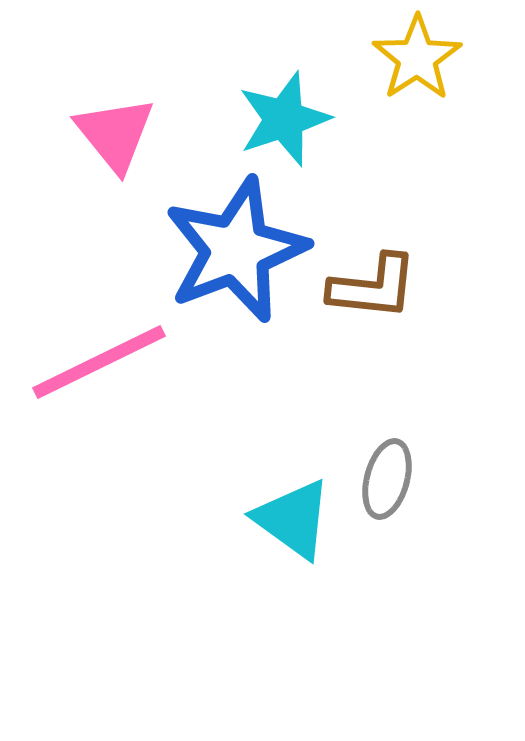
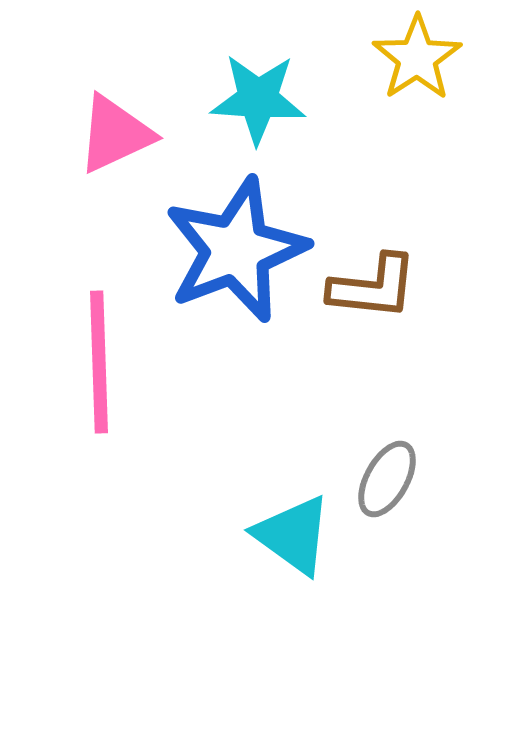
cyan star: moved 26 px left, 20 px up; rotated 22 degrees clockwise
pink triangle: rotated 44 degrees clockwise
pink line: rotated 66 degrees counterclockwise
gray ellipse: rotated 14 degrees clockwise
cyan triangle: moved 16 px down
